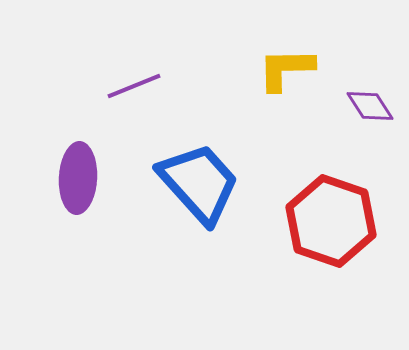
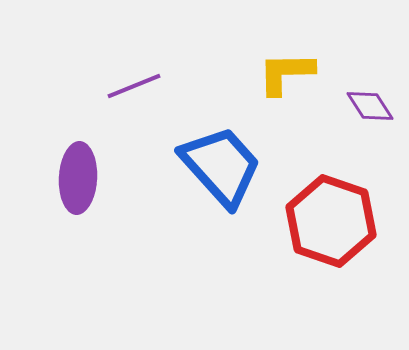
yellow L-shape: moved 4 px down
blue trapezoid: moved 22 px right, 17 px up
